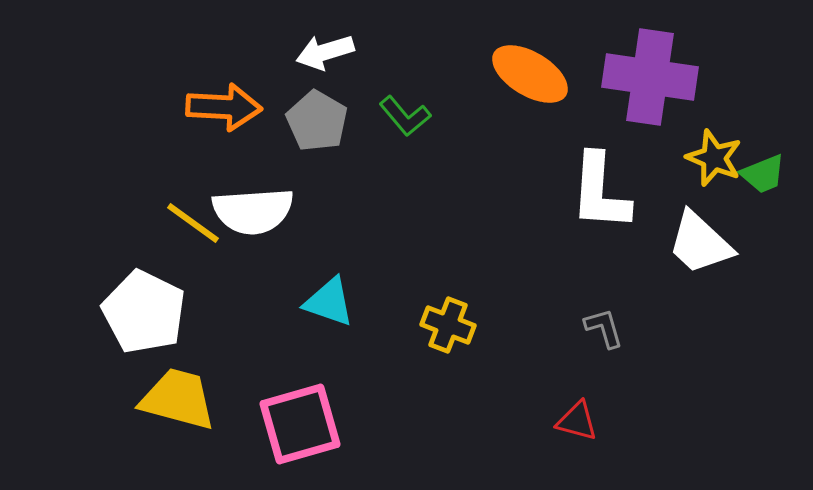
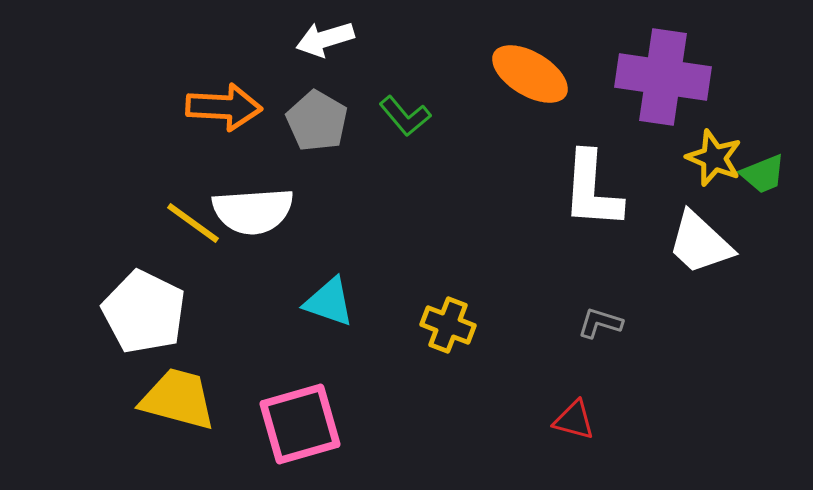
white arrow: moved 13 px up
purple cross: moved 13 px right
white L-shape: moved 8 px left, 2 px up
gray L-shape: moved 4 px left, 5 px up; rotated 57 degrees counterclockwise
red triangle: moved 3 px left, 1 px up
